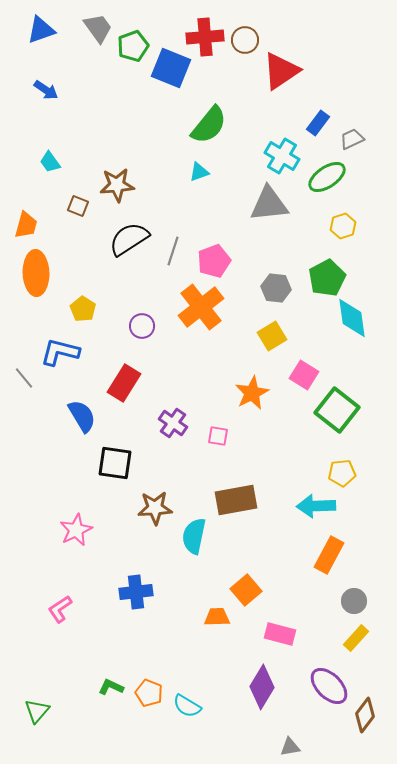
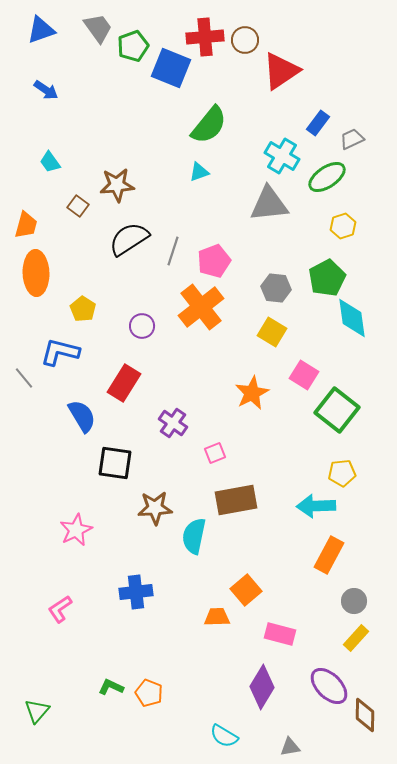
brown square at (78, 206): rotated 15 degrees clockwise
yellow square at (272, 336): moved 4 px up; rotated 28 degrees counterclockwise
pink square at (218, 436): moved 3 px left, 17 px down; rotated 30 degrees counterclockwise
cyan semicircle at (187, 706): moved 37 px right, 30 px down
brown diamond at (365, 715): rotated 36 degrees counterclockwise
